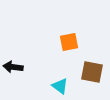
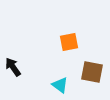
black arrow: rotated 48 degrees clockwise
cyan triangle: moved 1 px up
